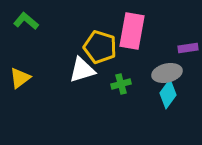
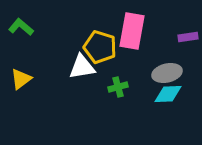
green L-shape: moved 5 px left, 6 px down
purple rectangle: moved 11 px up
white triangle: moved 3 px up; rotated 8 degrees clockwise
yellow triangle: moved 1 px right, 1 px down
green cross: moved 3 px left, 3 px down
cyan diamond: rotated 52 degrees clockwise
